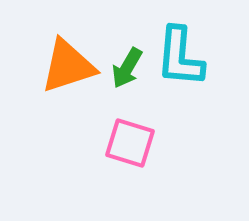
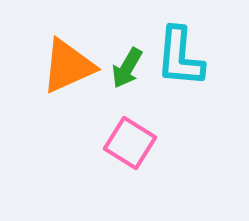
orange triangle: rotated 6 degrees counterclockwise
pink square: rotated 15 degrees clockwise
